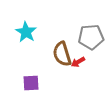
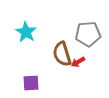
gray pentagon: moved 3 px left, 3 px up
